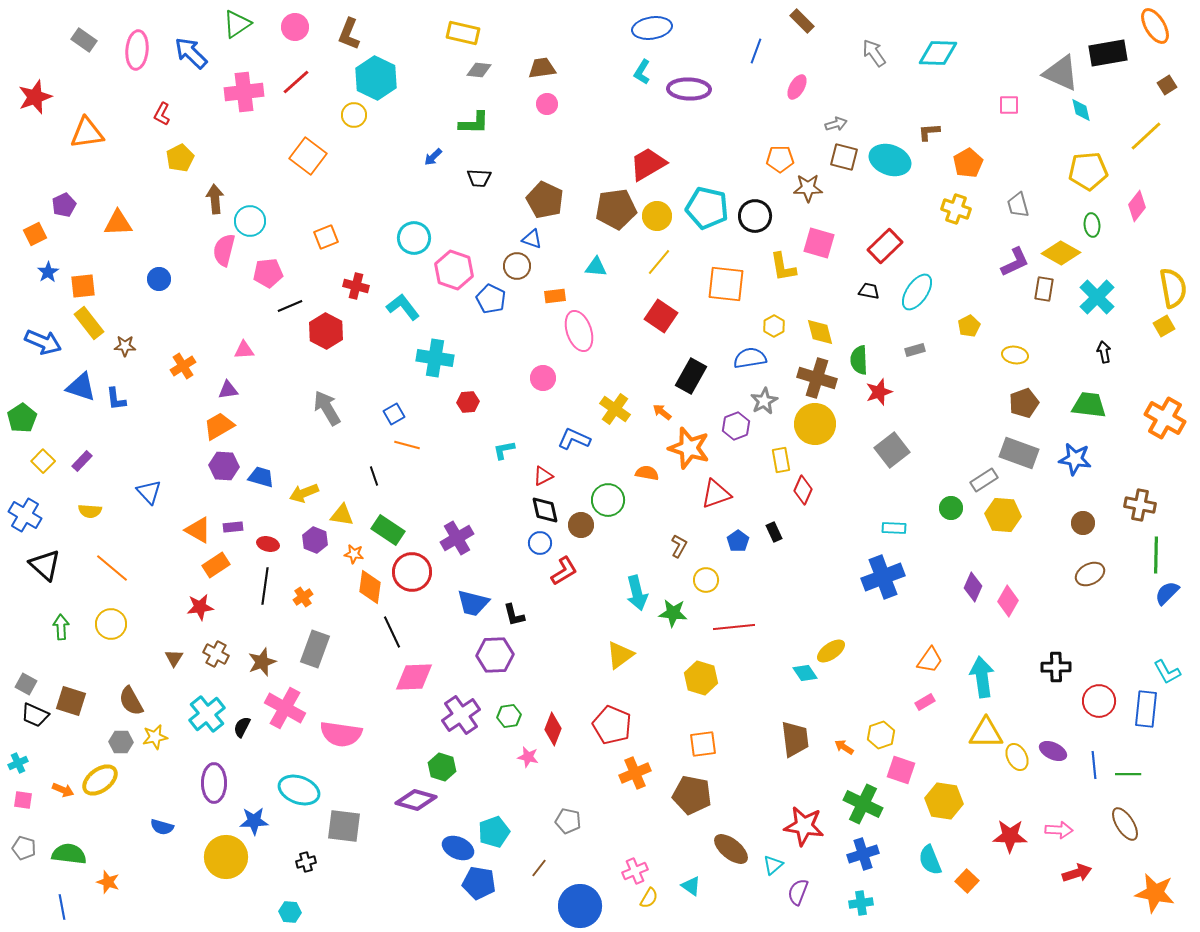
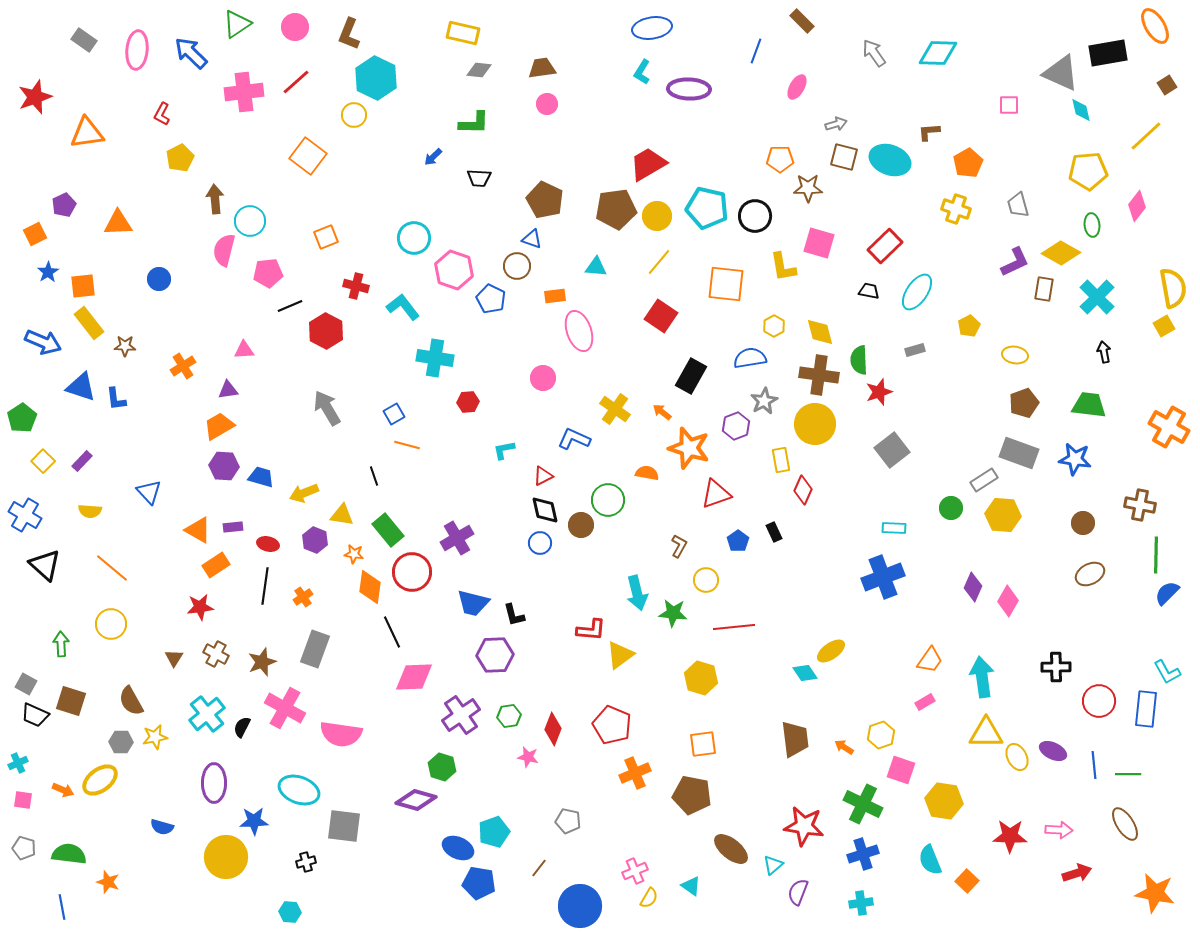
brown cross at (817, 378): moved 2 px right, 3 px up; rotated 9 degrees counterclockwise
orange cross at (1165, 418): moved 4 px right, 9 px down
green rectangle at (388, 530): rotated 16 degrees clockwise
red L-shape at (564, 571): moved 27 px right, 59 px down; rotated 36 degrees clockwise
green arrow at (61, 627): moved 17 px down
